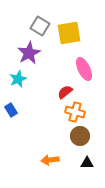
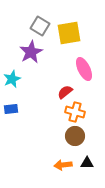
purple star: moved 2 px right, 1 px up
cyan star: moved 6 px left
blue rectangle: moved 1 px up; rotated 64 degrees counterclockwise
brown circle: moved 5 px left
orange arrow: moved 13 px right, 5 px down
